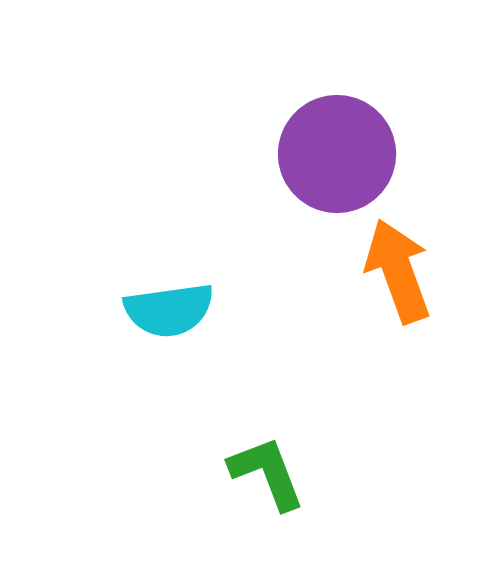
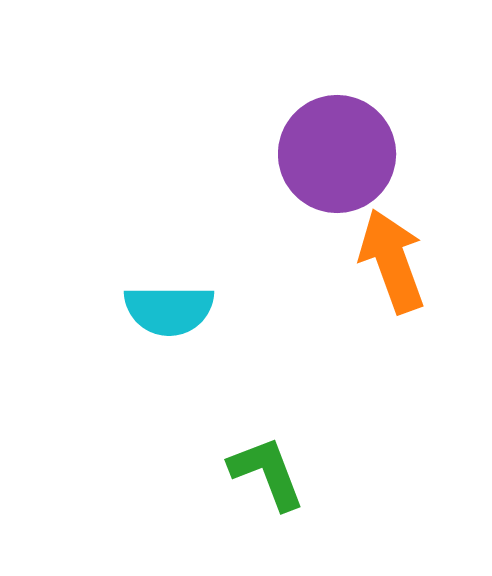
orange arrow: moved 6 px left, 10 px up
cyan semicircle: rotated 8 degrees clockwise
